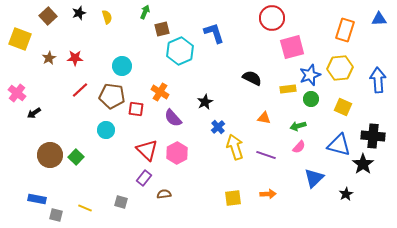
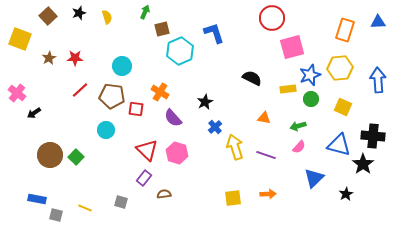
blue triangle at (379, 19): moved 1 px left, 3 px down
blue cross at (218, 127): moved 3 px left
pink hexagon at (177, 153): rotated 15 degrees counterclockwise
